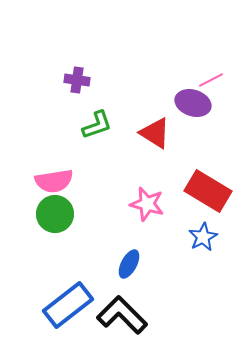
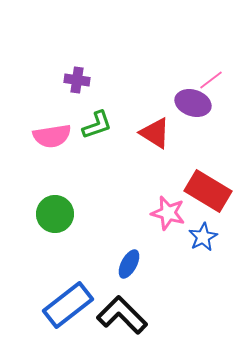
pink line: rotated 10 degrees counterclockwise
pink semicircle: moved 2 px left, 45 px up
pink star: moved 21 px right, 9 px down
